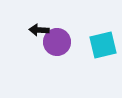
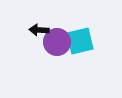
cyan square: moved 23 px left, 4 px up
